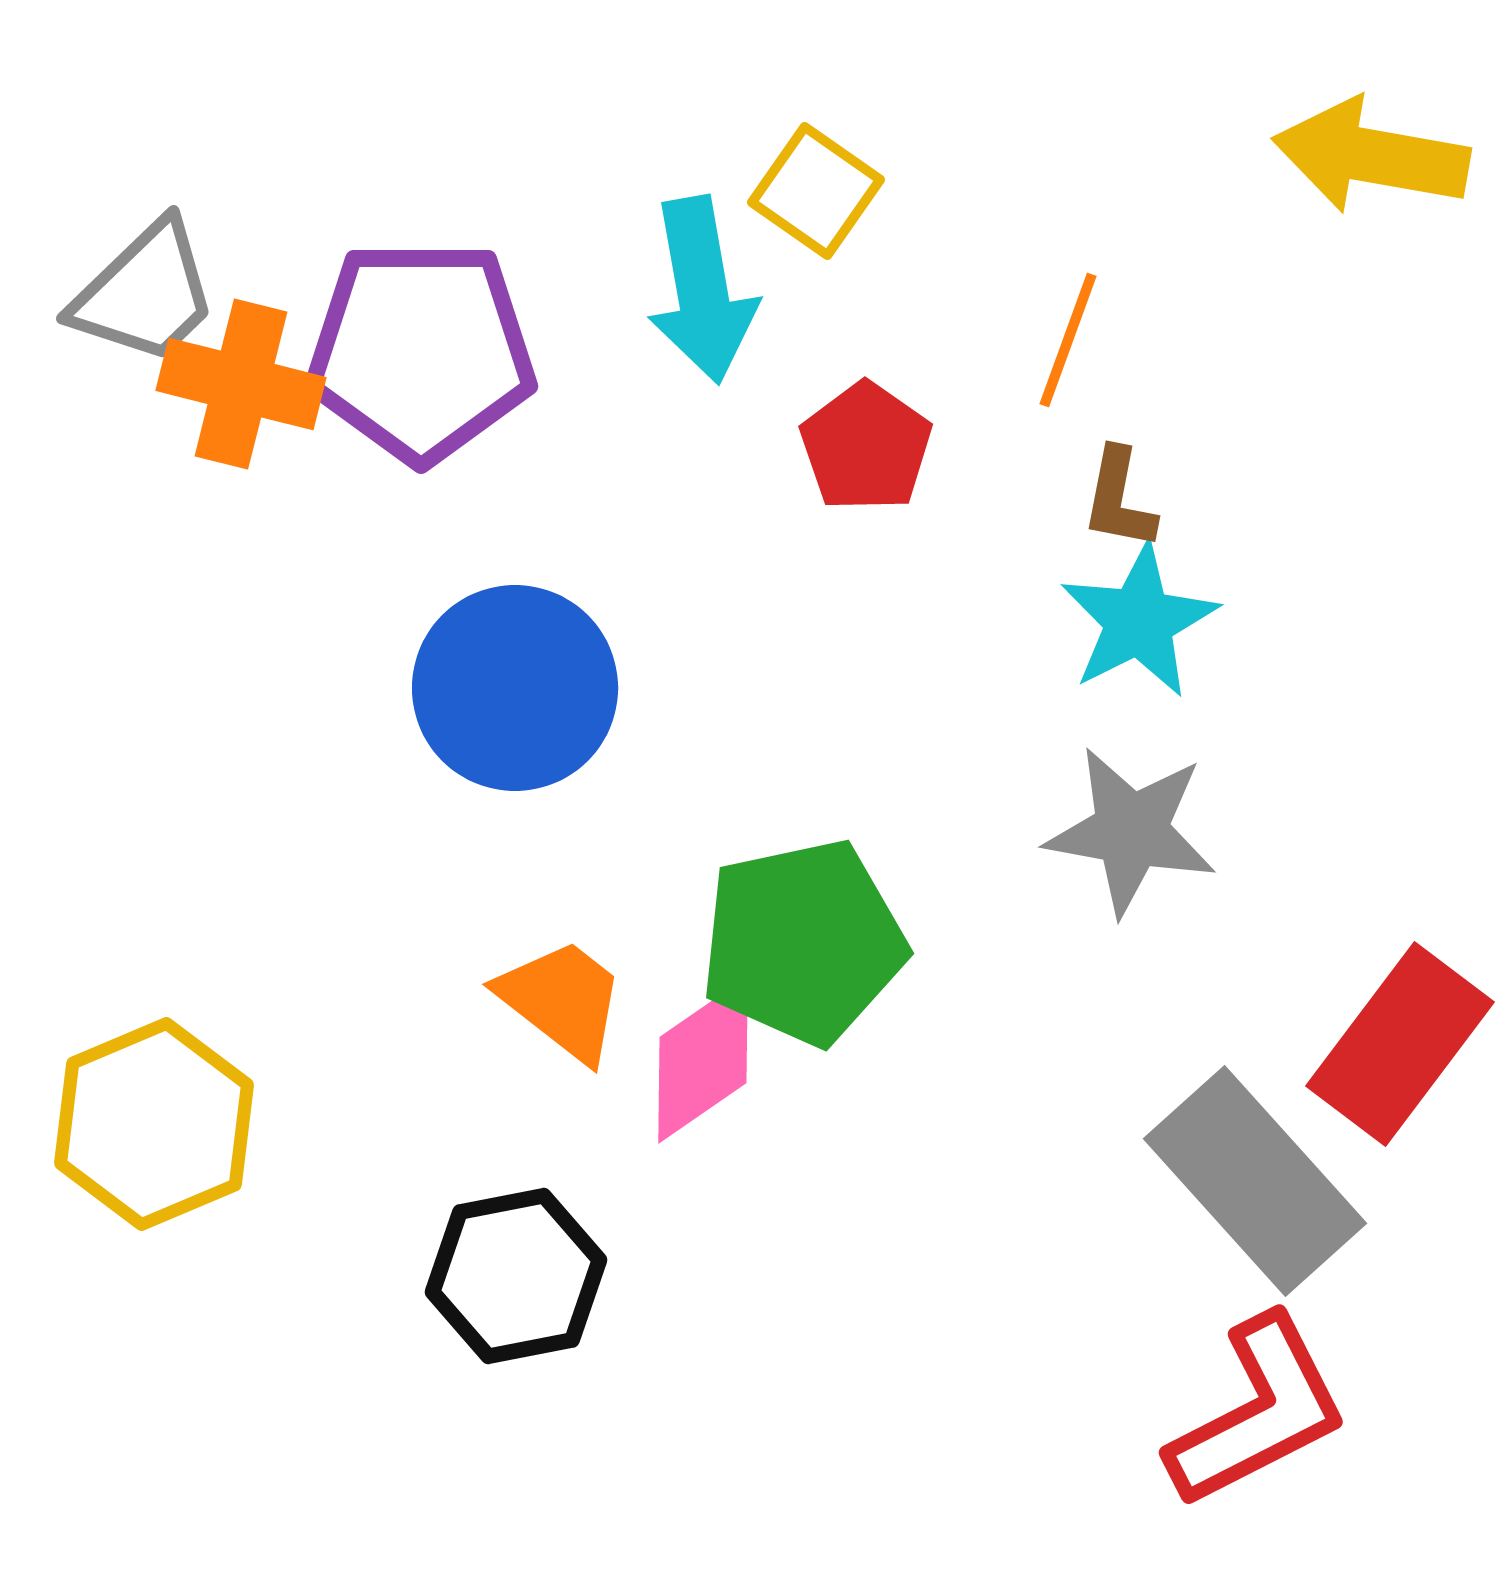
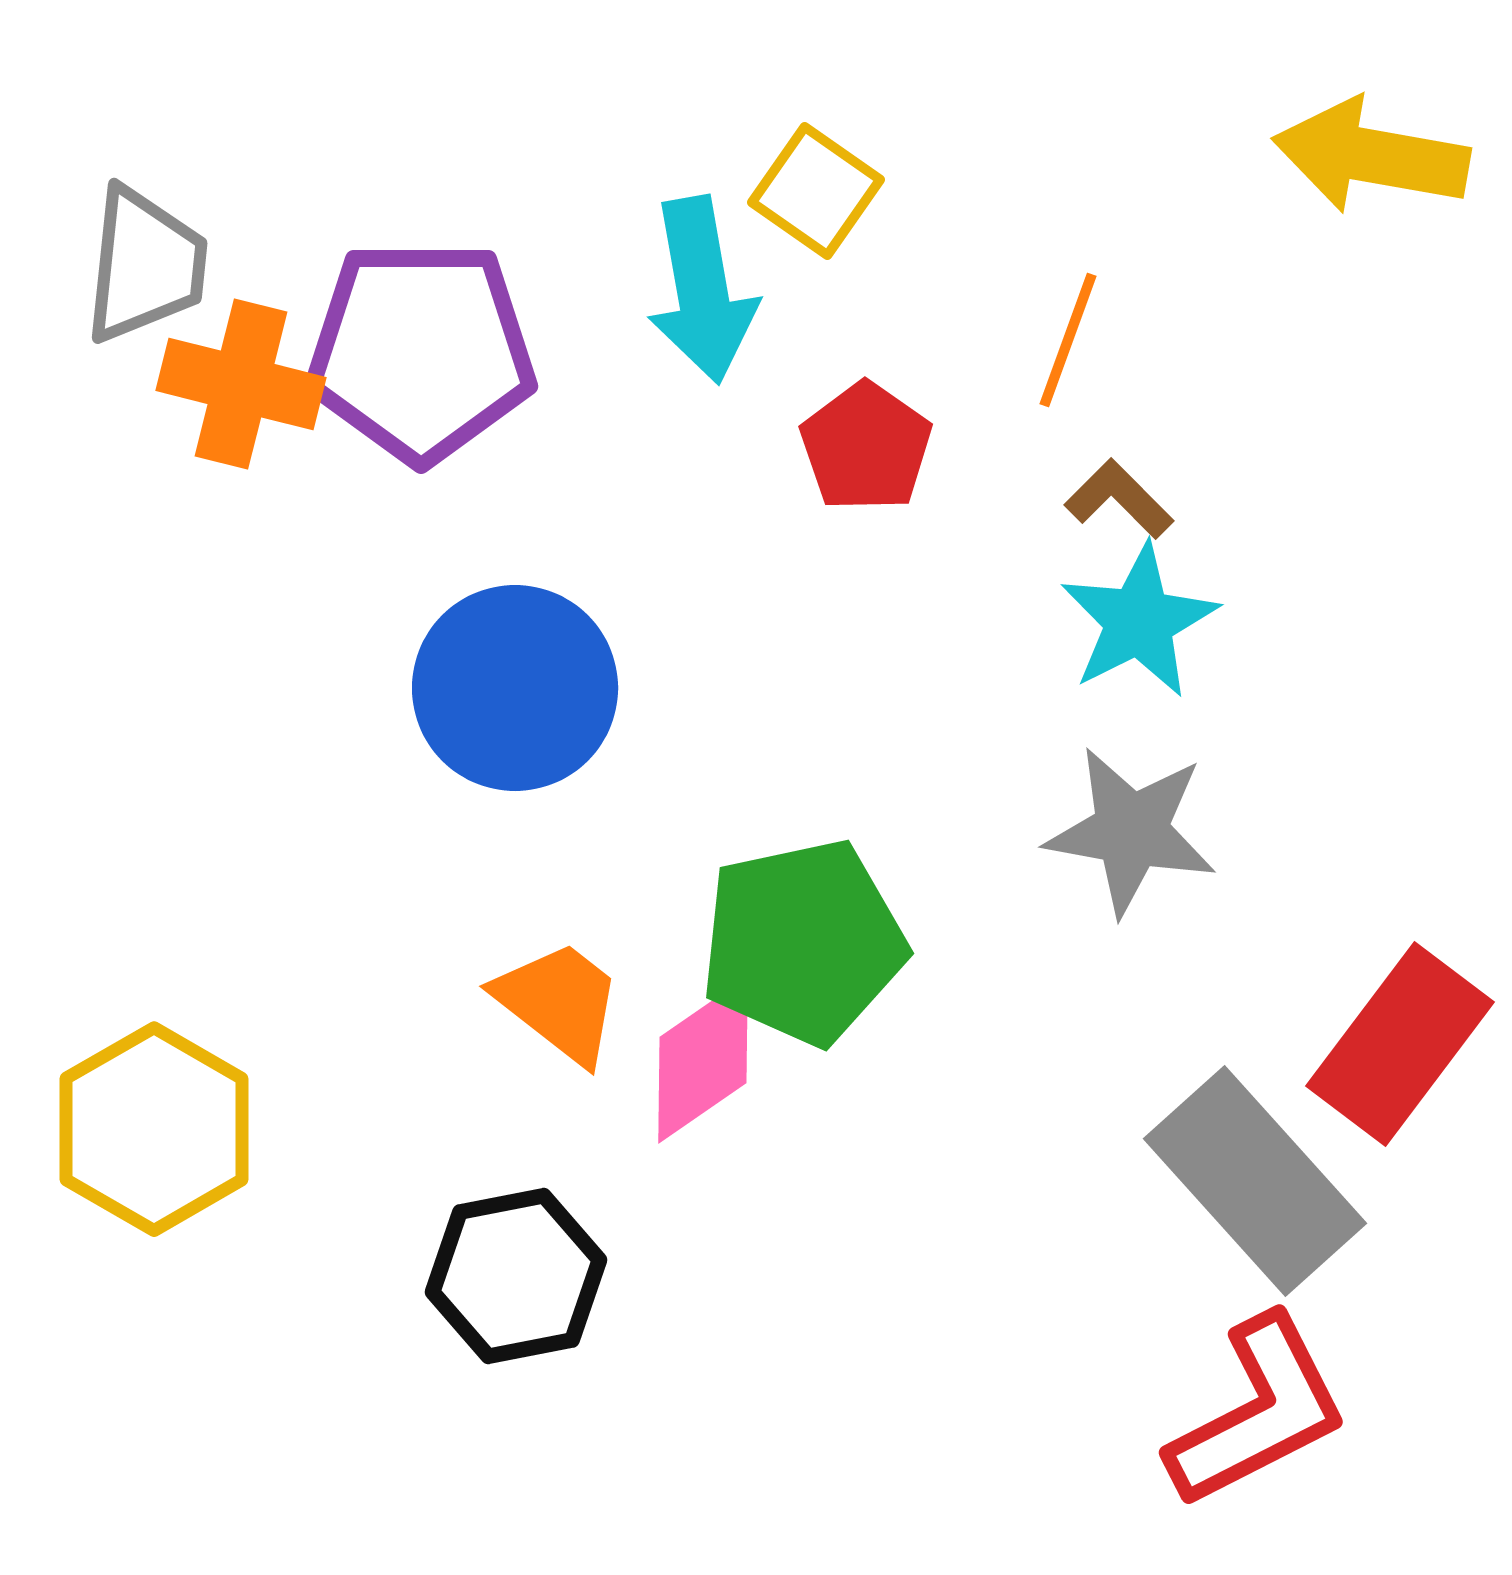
gray trapezoid: moved 28 px up; rotated 40 degrees counterclockwise
brown L-shape: rotated 124 degrees clockwise
orange trapezoid: moved 3 px left, 2 px down
yellow hexagon: moved 5 px down; rotated 7 degrees counterclockwise
